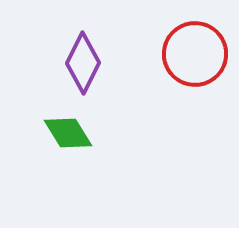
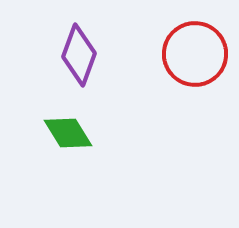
purple diamond: moved 4 px left, 8 px up; rotated 6 degrees counterclockwise
